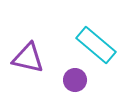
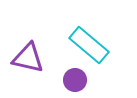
cyan rectangle: moved 7 px left
